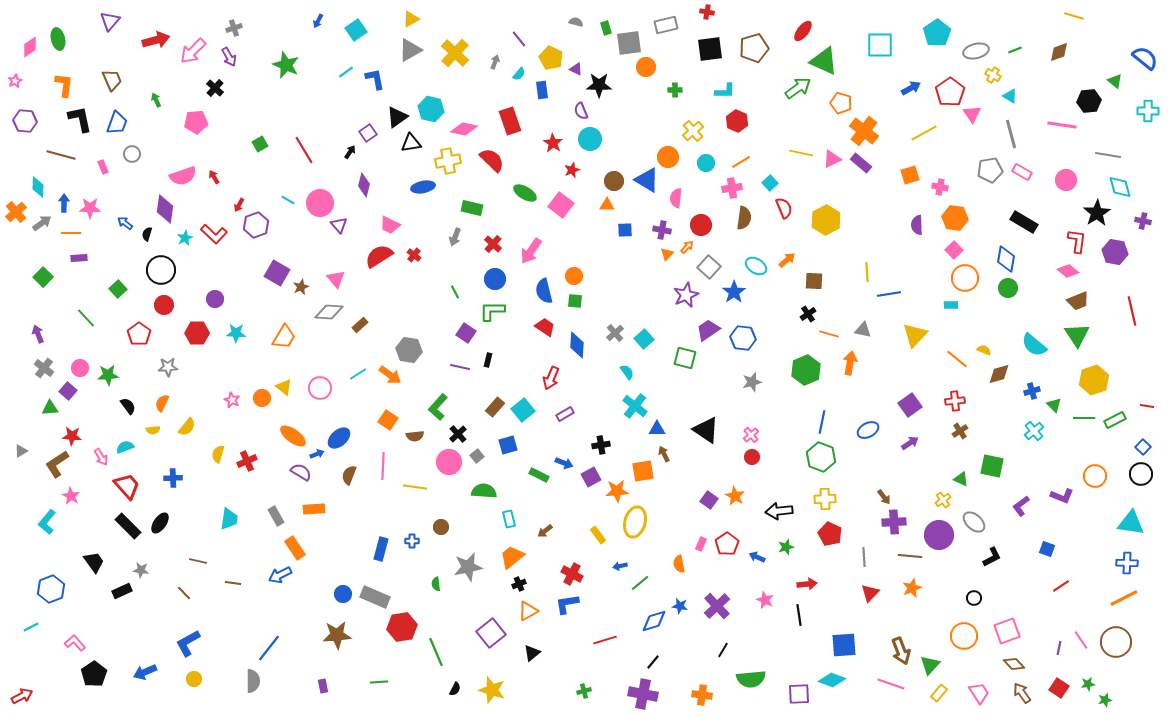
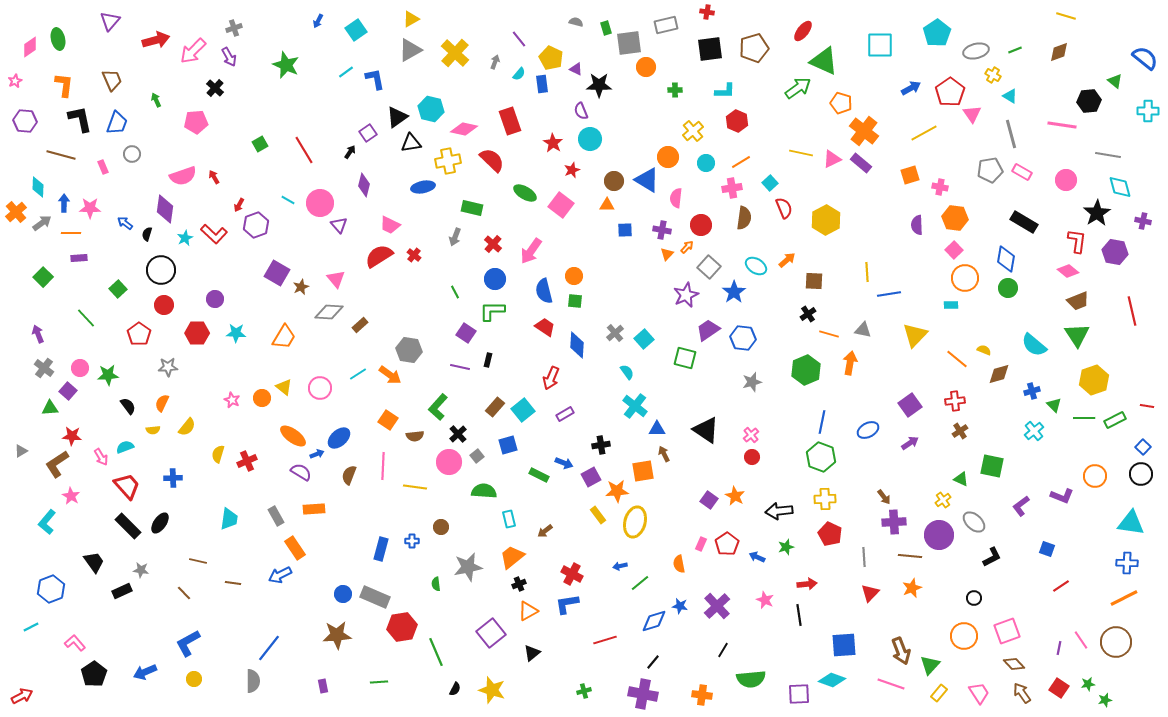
yellow line at (1074, 16): moved 8 px left
blue rectangle at (542, 90): moved 6 px up
yellow rectangle at (598, 535): moved 20 px up
